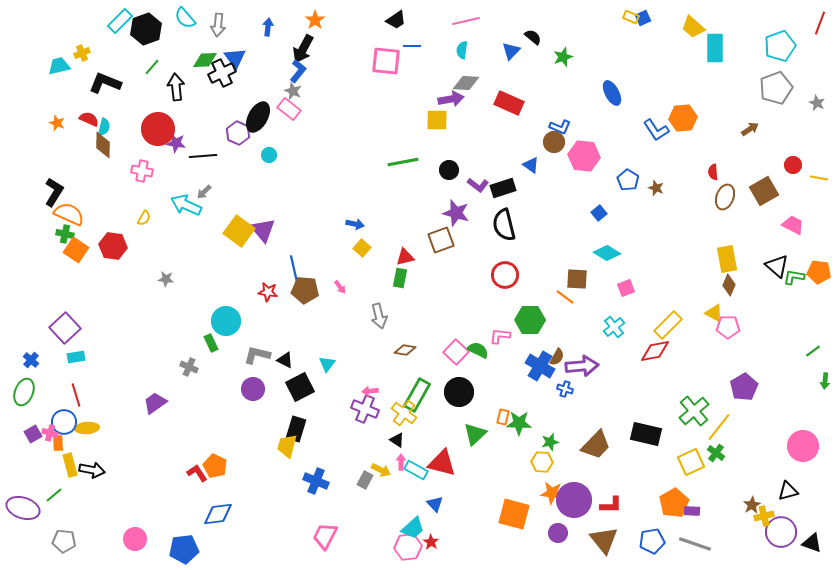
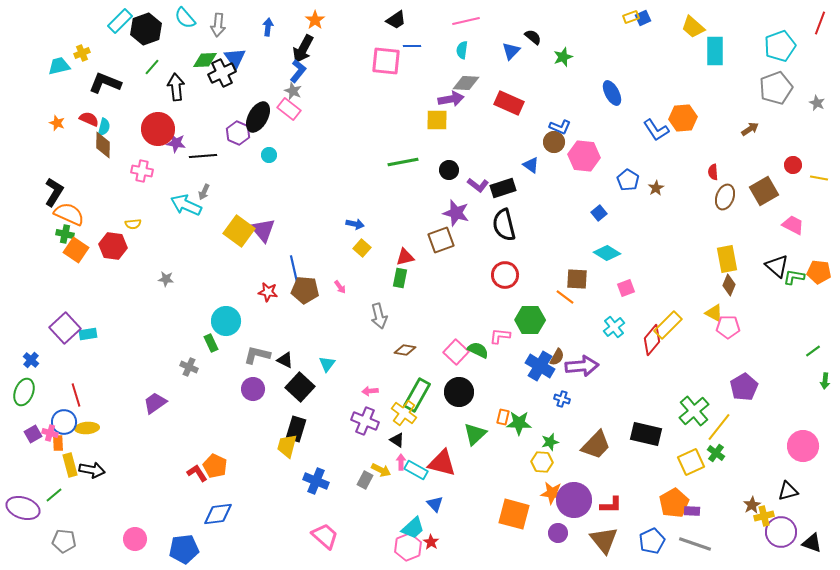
yellow rectangle at (631, 17): rotated 42 degrees counterclockwise
cyan rectangle at (715, 48): moved 3 px down
brown star at (656, 188): rotated 21 degrees clockwise
gray arrow at (204, 192): rotated 21 degrees counterclockwise
yellow semicircle at (144, 218): moved 11 px left, 6 px down; rotated 56 degrees clockwise
red diamond at (655, 351): moved 3 px left, 11 px up; rotated 40 degrees counterclockwise
cyan rectangle at (76, 357): moved 12 px right, 23 px up
black square at (300, 387): rotated 20 degrees counterclockwise
blue cross at (565, 389): moved 3 px left, 10 px down
purple cross at (365, 409): moved 12 px down
pink trapezoid at (325, 536): rotated 104 degrees clockwise
blue pentagon at (652, 541): rotated 15 degrees counterclockwise
pink hexagon at (408, 547): rotated 16 degrees counterclockwise
